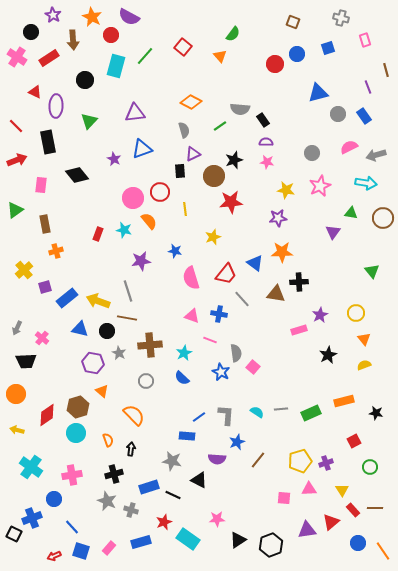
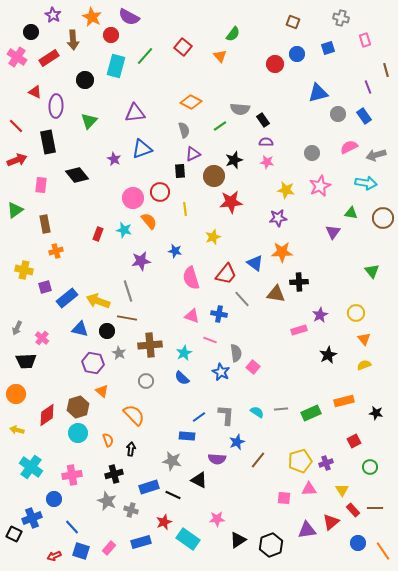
yellow cross at (24, 270): rotated 36 degrees counterclockwise
cyan circle at (76, 433): moved 2 px right
